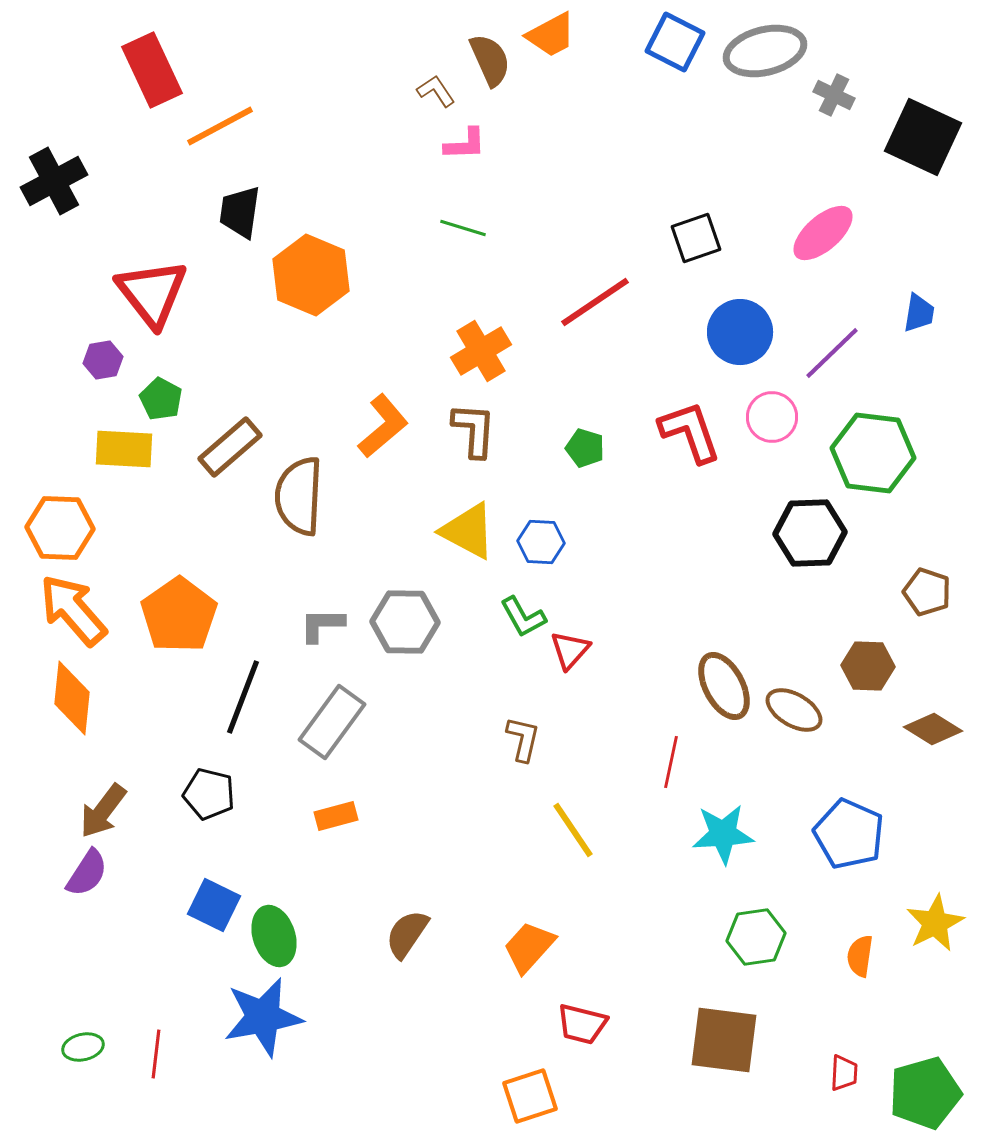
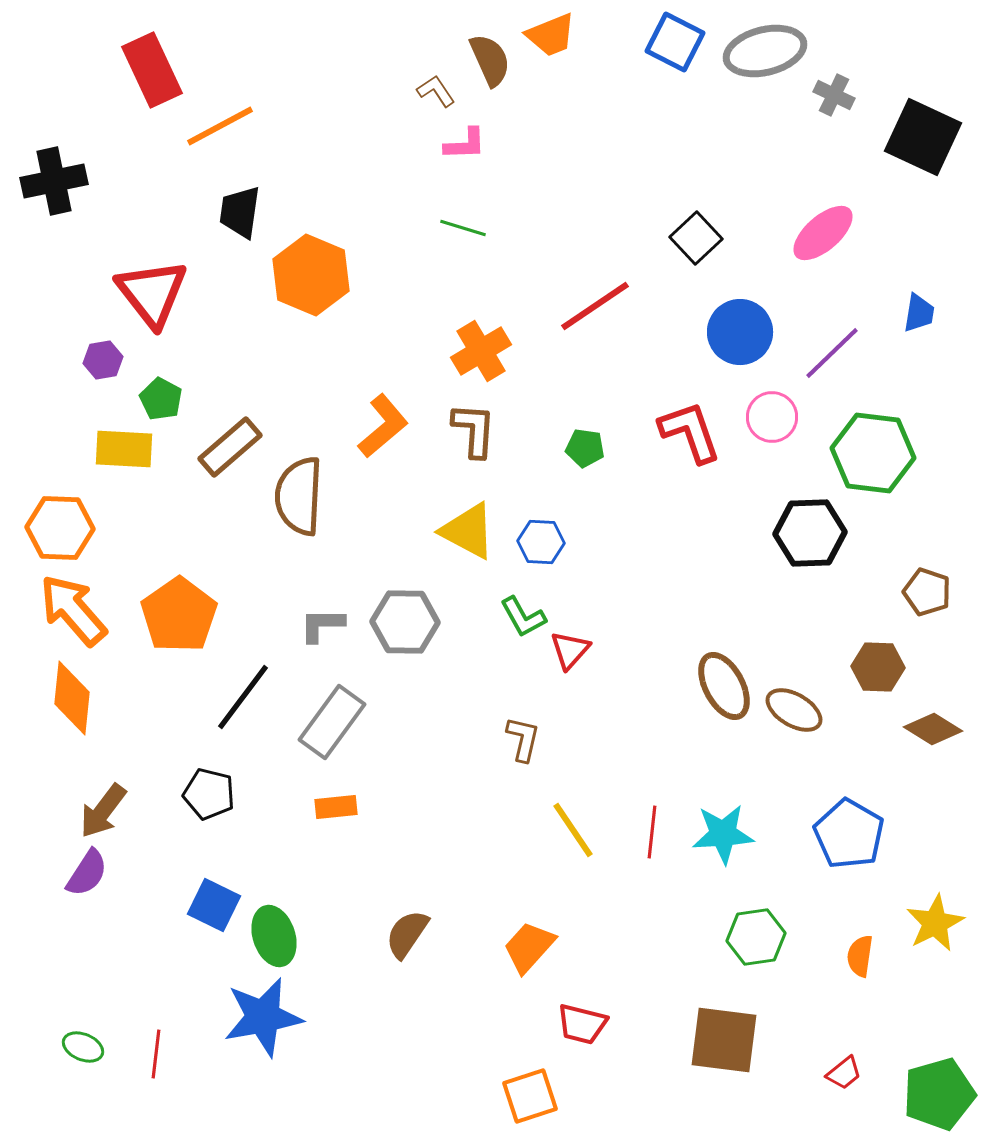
orange trapezoid at (551, 35): rotated 6 degrees clockwise
black cross at (54, 181): rotated 16 degrees clockwise
black square at (696, 238): rotated 24 degrees counterclockwise
red line at (595, 302): moved 4 px down
green pentagon at (585, 448): rotated 9 degrees counterclockwise
brown hexagon at (868, 666): moved 10 px right, 1 px down
black line at (243, 697): rotated 16 degrees clockwise
red line at (671, 762): moved 19 px left, 70 px down; rotated 6 degrees counterclockwise
orange rectangle at (336, 816): moved 9 px up; rotated 9 degrees clockwise
blue pentagon at (849, 834): rotated 6 degrees clockwise
green ellipse at (83, 1047): rotated 36 degrees clockwise
red trapezoid at (844, 1073): rotated 48 degrees clockwise
green pentagon at (925, 1093): moved 14 px right, 1 px down
